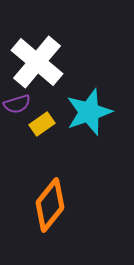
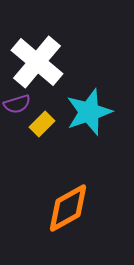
yellow rectangle: rotated 10 degrees counterclockwise
orange diamond: moved 18 px right, 3 px down; rotated 22 degrees clockwise
